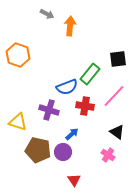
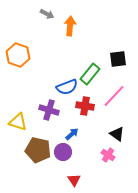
black triangle: moved 2 px down
